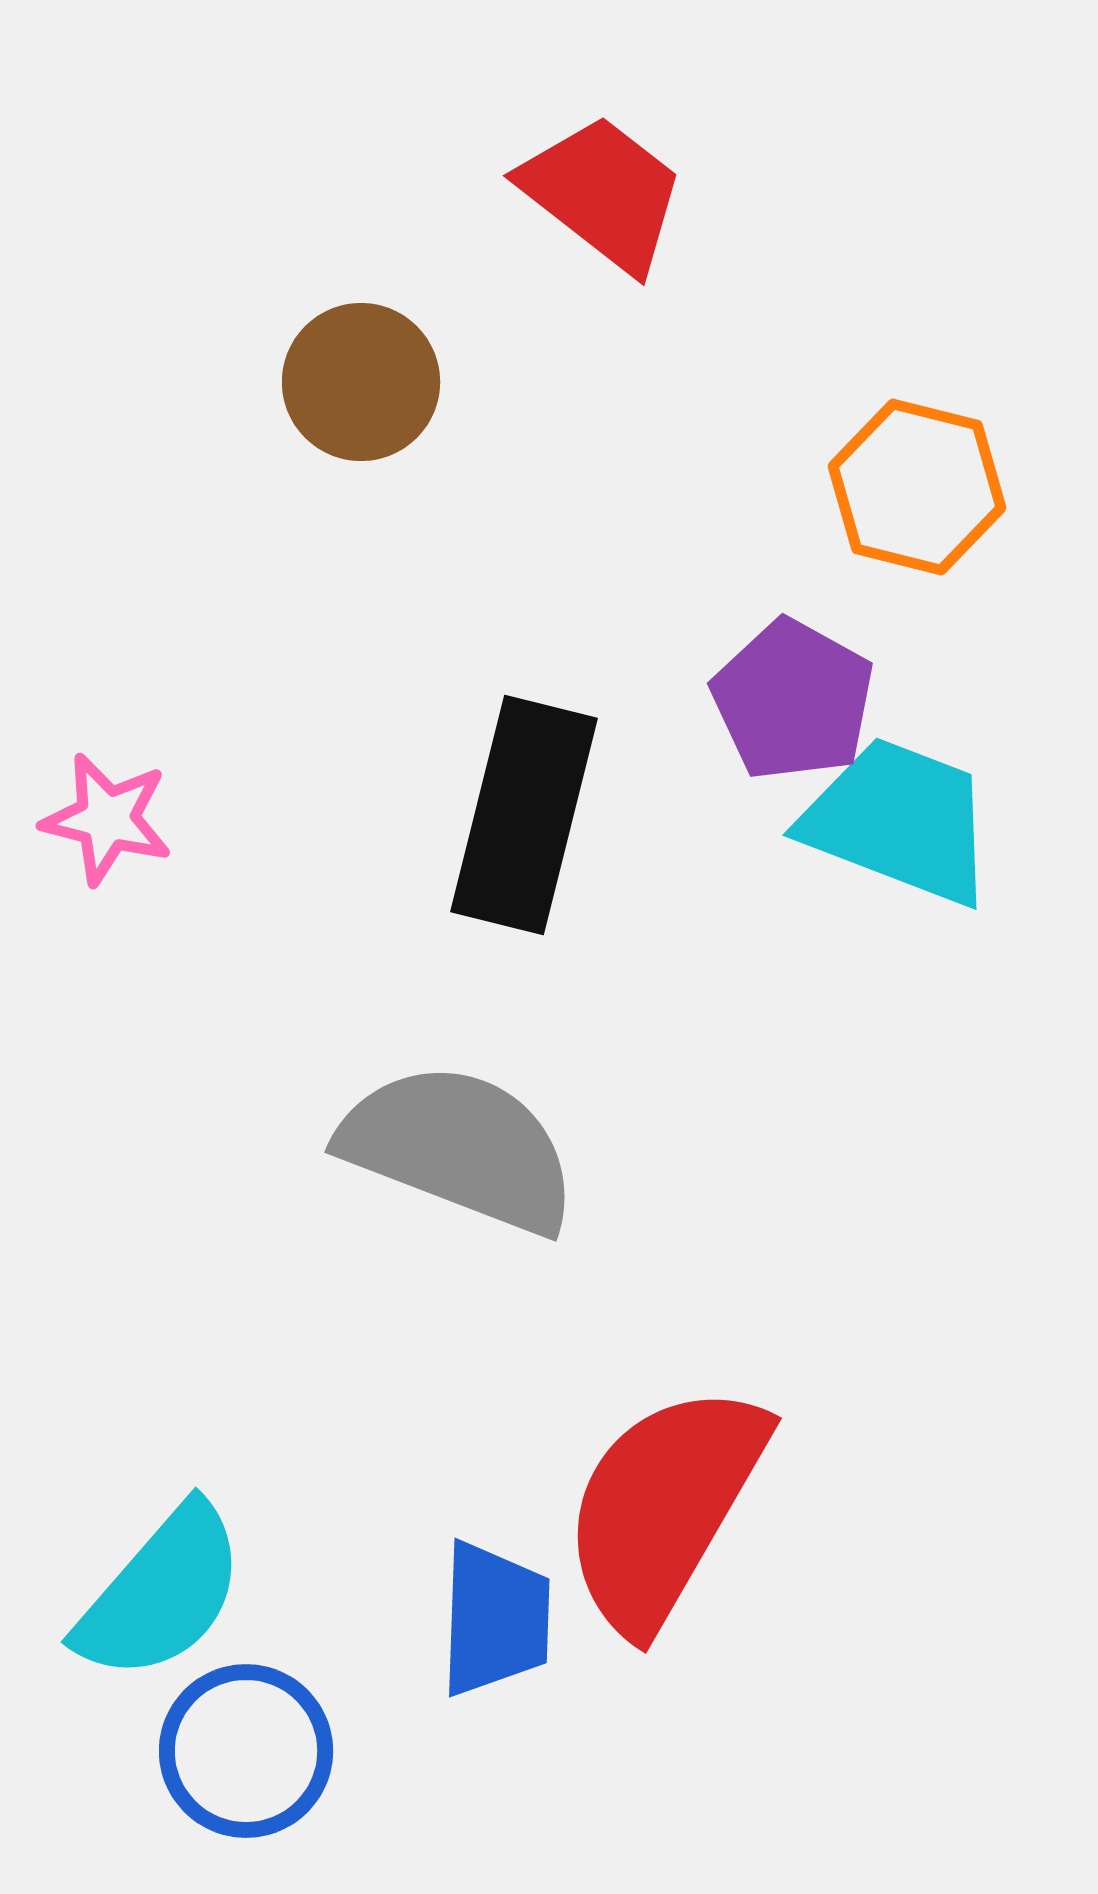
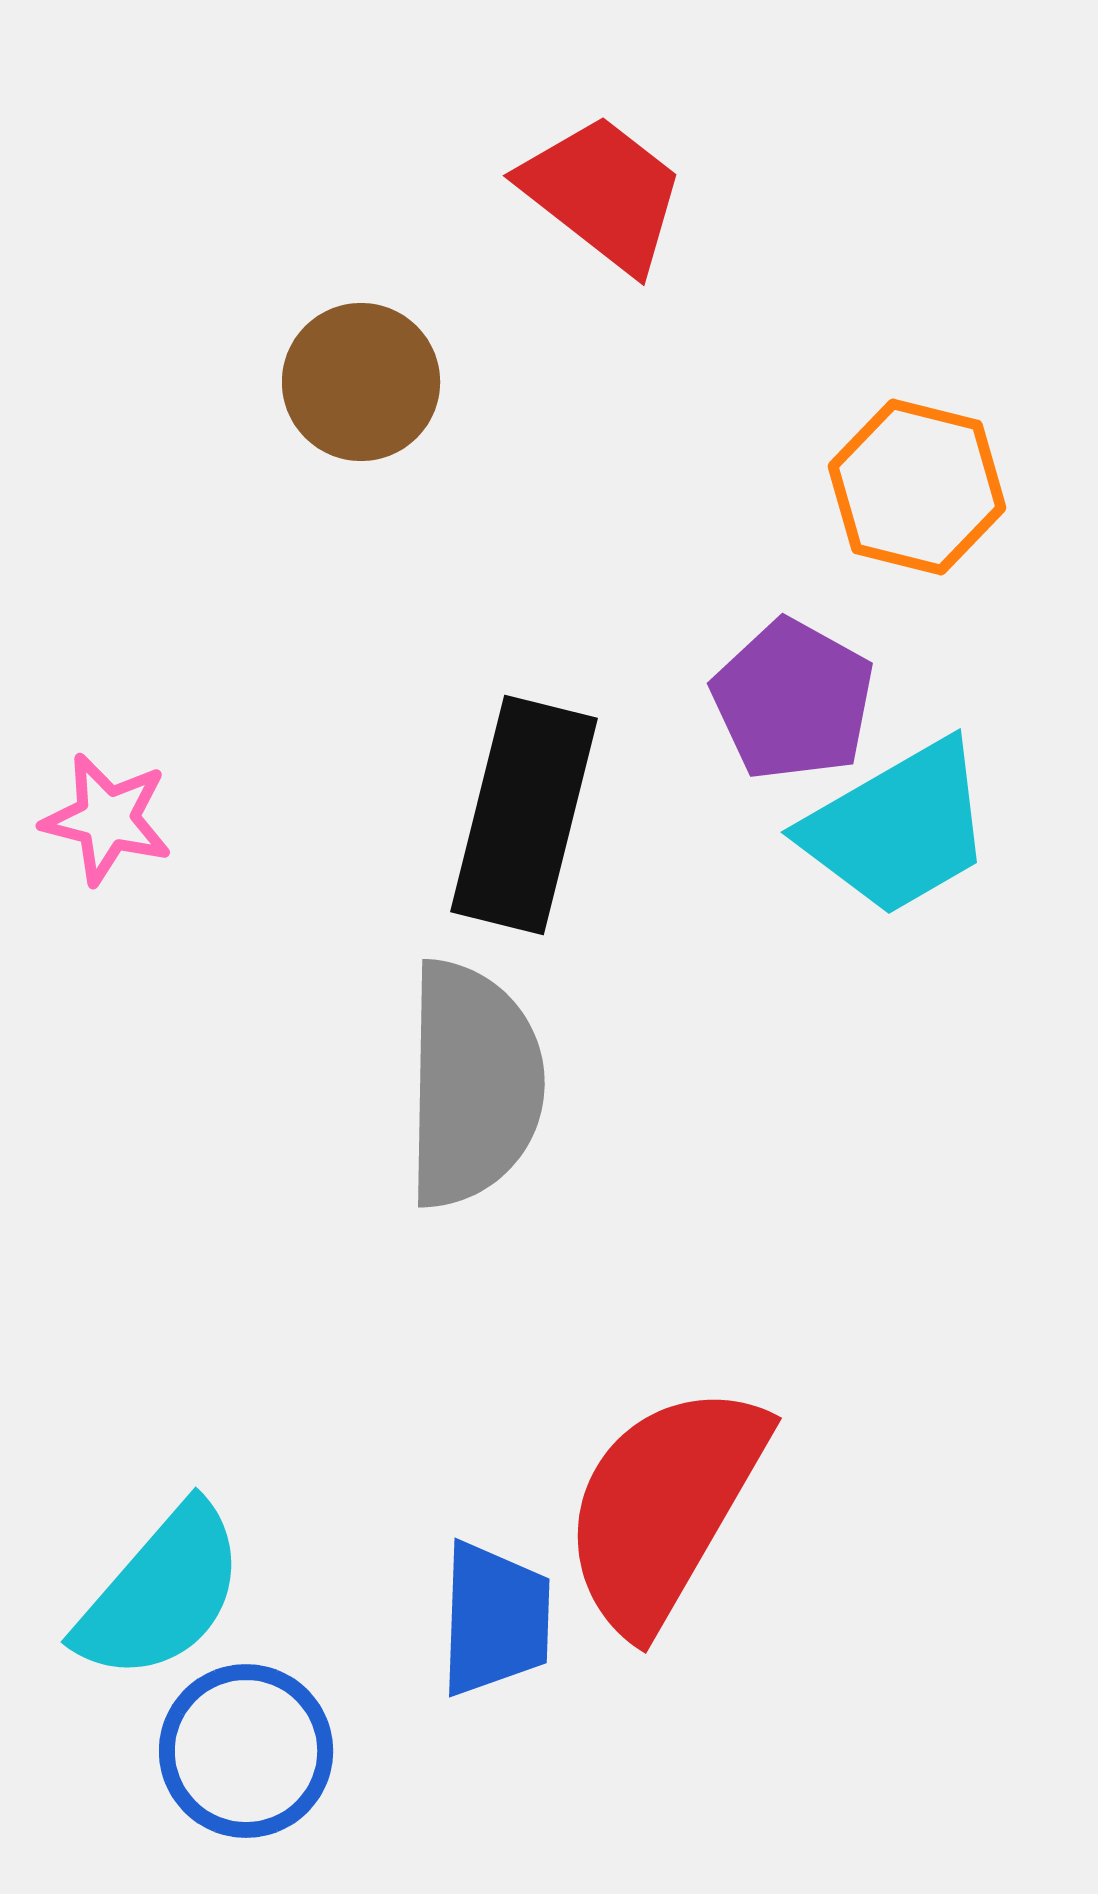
cyan trapezoid: moved 1 px left, 7 px down; rotated 129 degrees clockwise
gray semicircle: moved 14 px right, 64 px up; rotated 70 degrees clockwise
